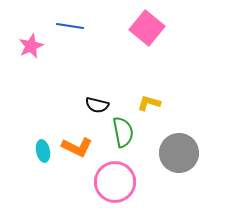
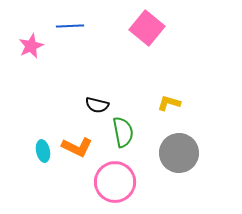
blue line: rotated 12 degrees counterclockwise
yellow L-shape: moved 20 px right
